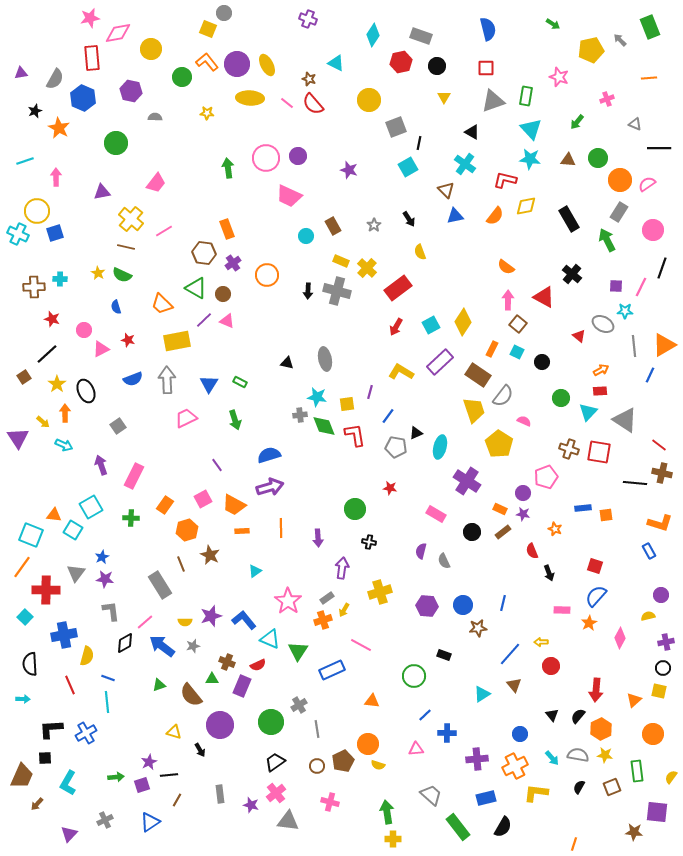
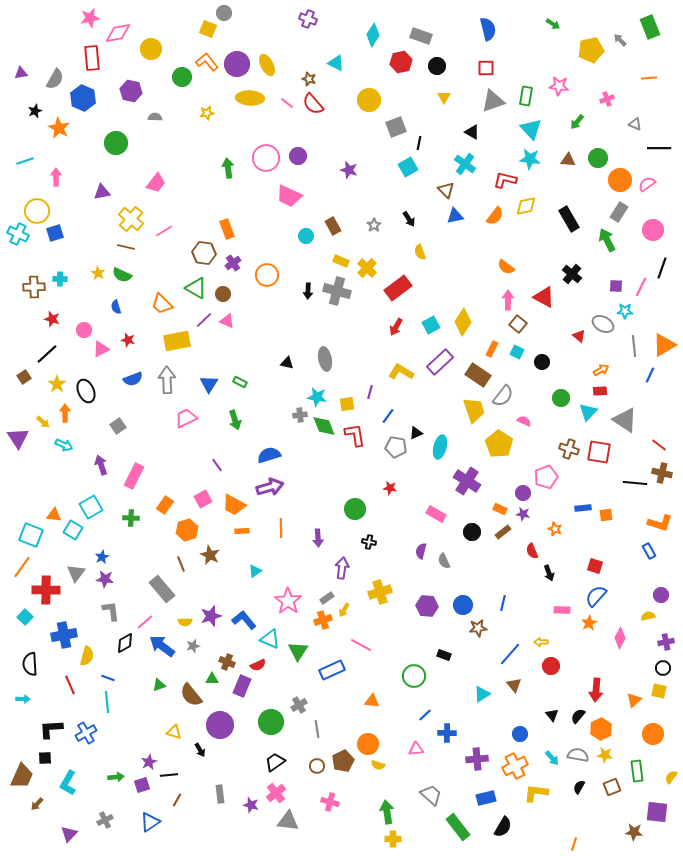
pink star at (559, 77): moved 9 px down; rotated 12 degrees counterclockwise
yellow star at (207, 113): rotated 16 degrees counterclockwise
gray rectangle at (160, 585): moved 2 px right, 4 px down; rotated 8 degrees counterclockwise
